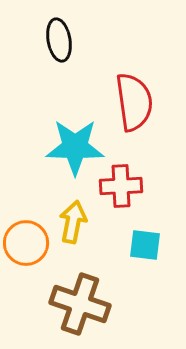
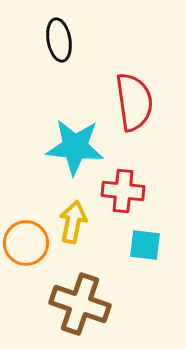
cyan star: rotated 4 degrees clockwise
red cross: moved 2 px right, 5 px down; rotated 9 degrees clockwise
